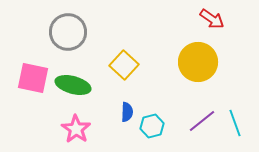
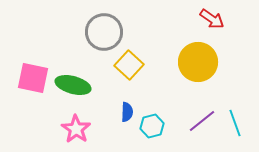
gray circle: moved 36 px right
yellow square: moved 5 px right
